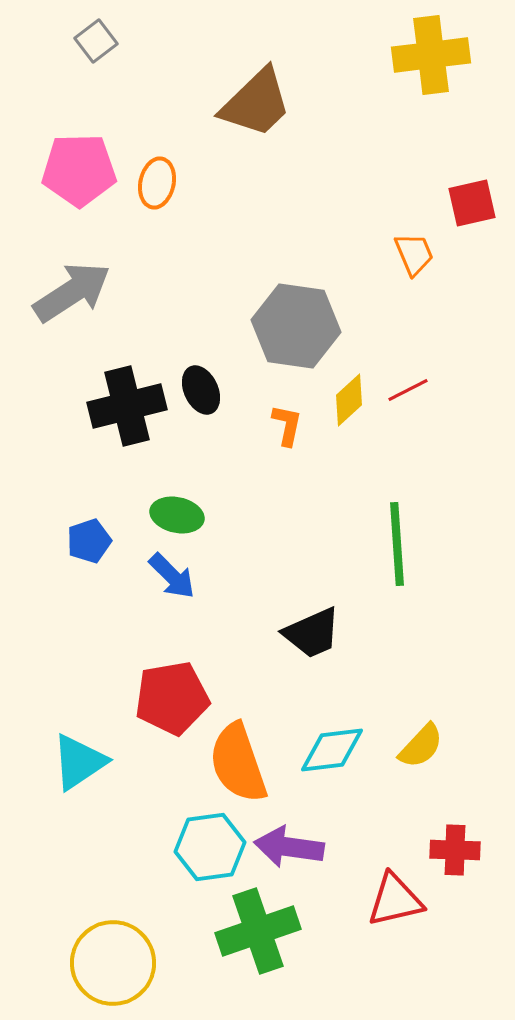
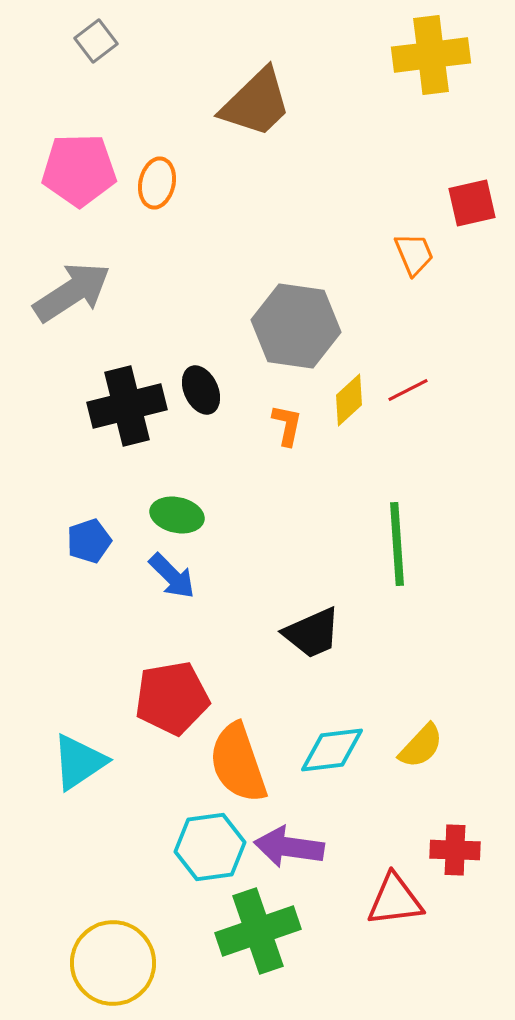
red triangle: rotated 6 degrees clockwise
